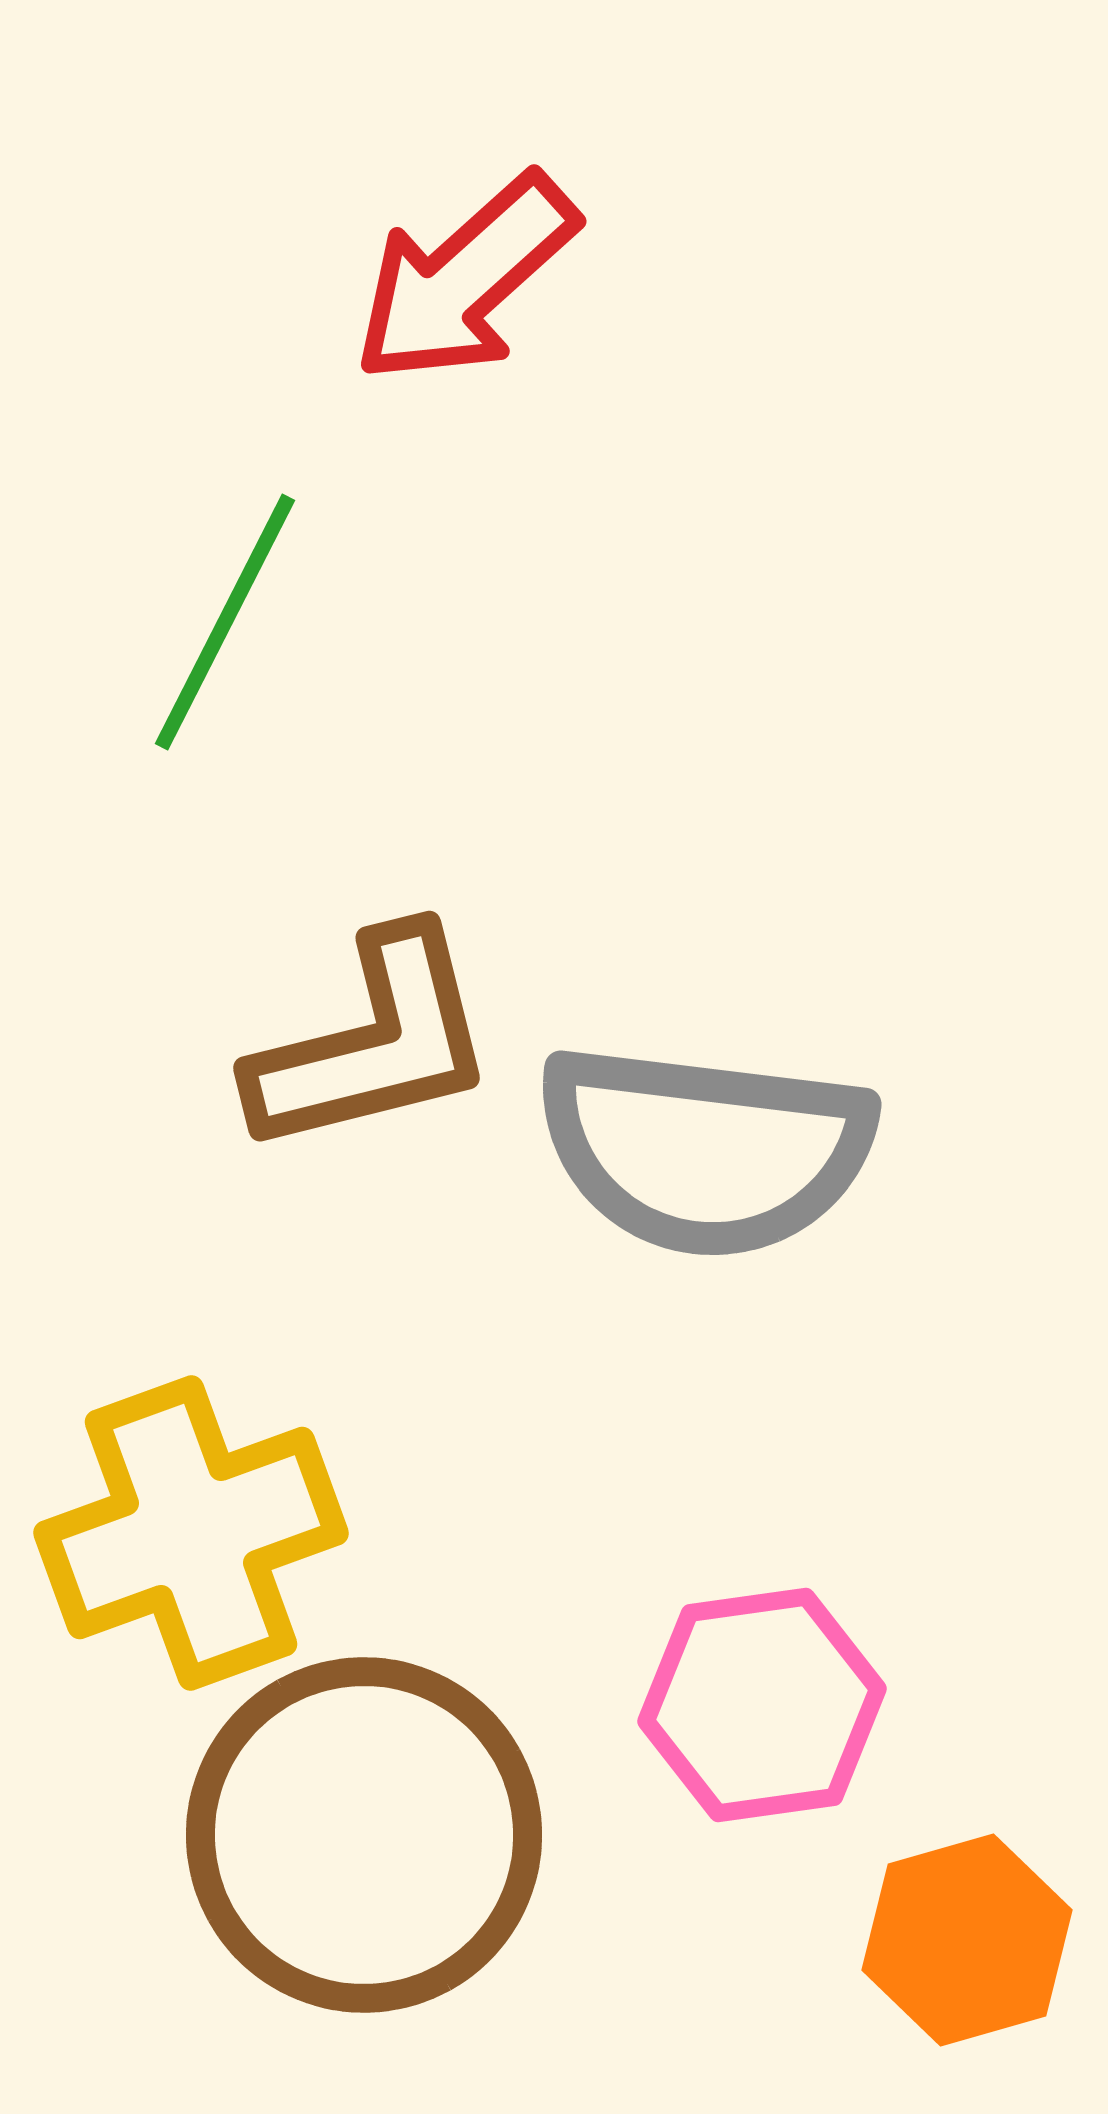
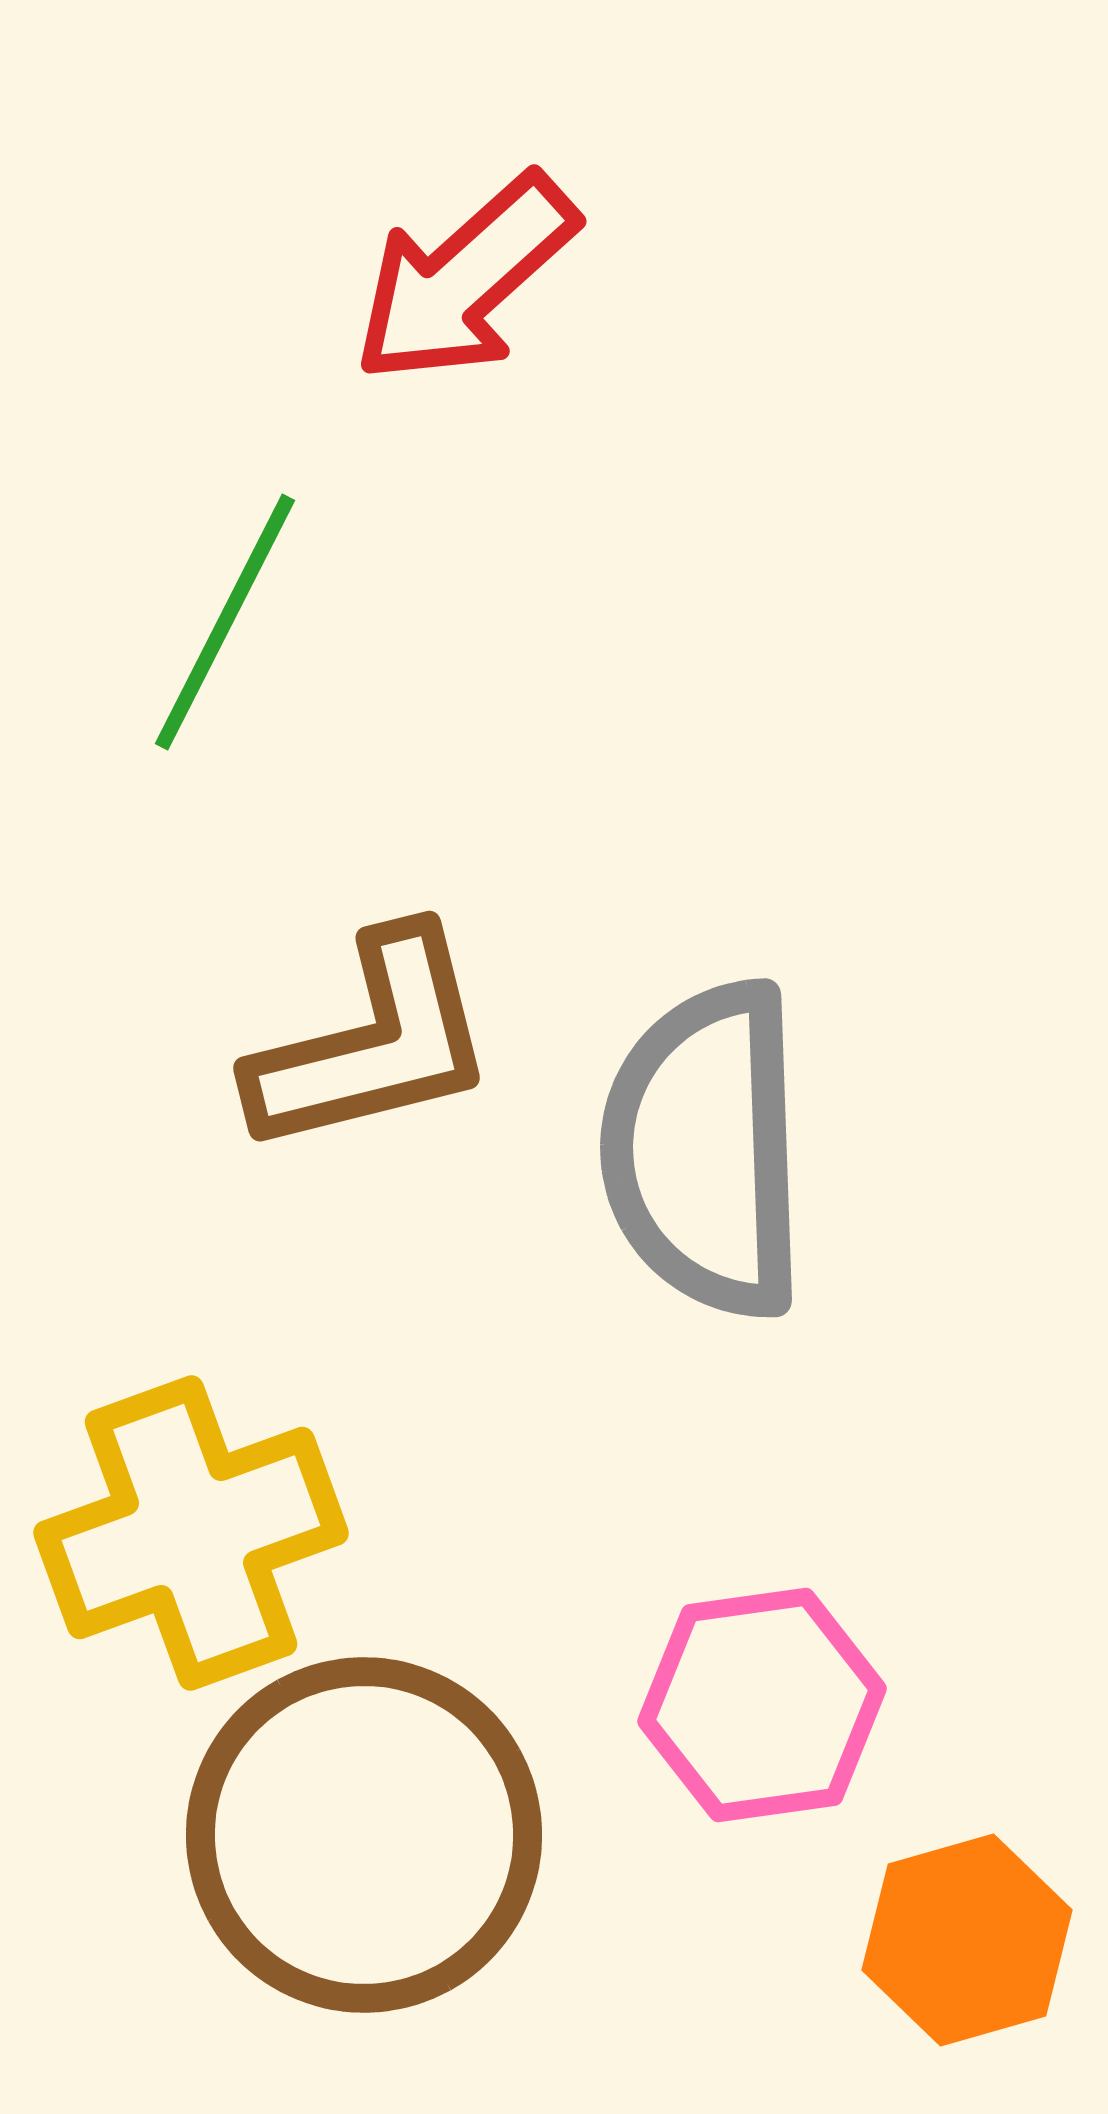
gray semicircle: rotated 81 degrees clockwise
